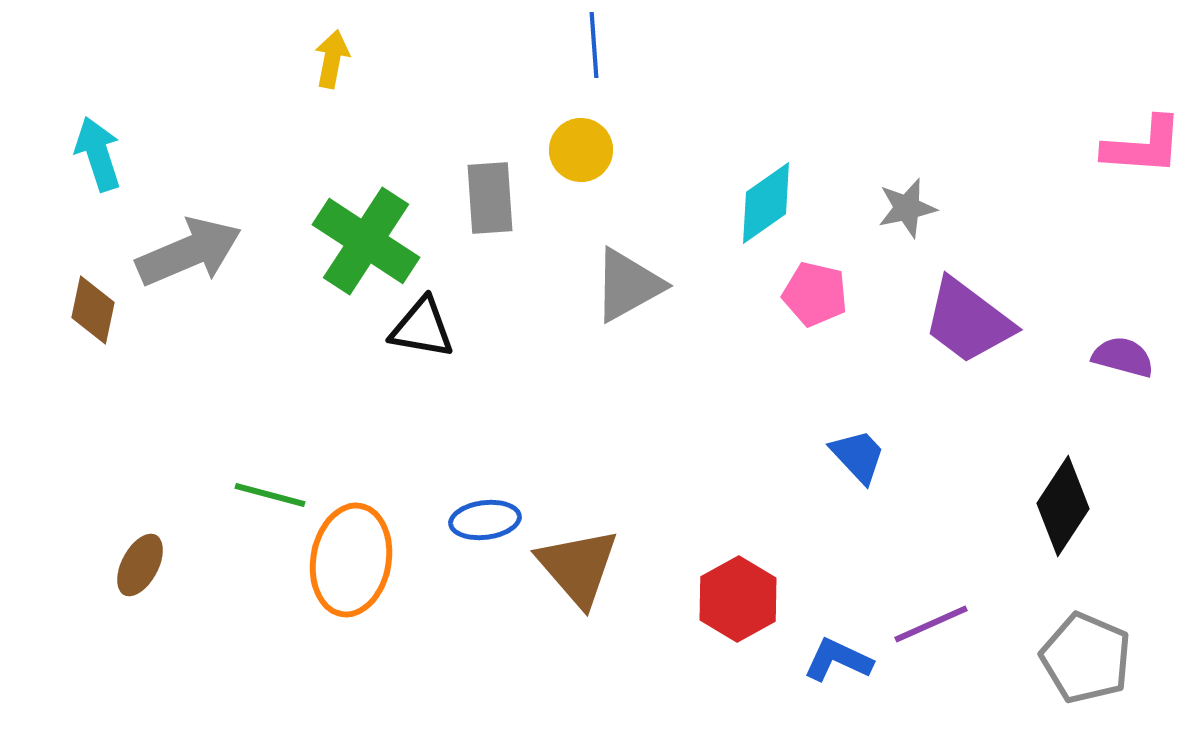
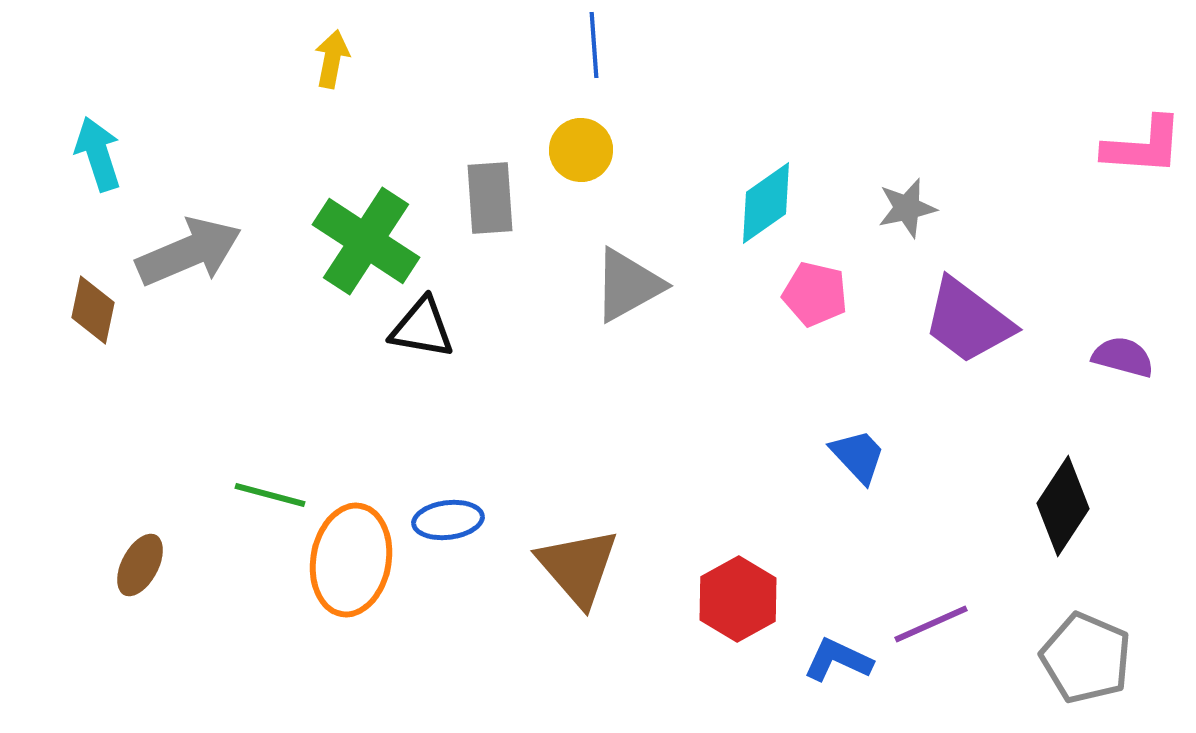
blue ellipse: moved 37 px left
